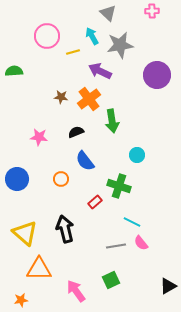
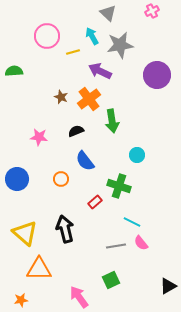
pink cross: rotated 24 degrees counterclockwise
brown star: rotated 16 degrees clockwise
black semicircle: moved 1 px up
pink arrow: moved 3 px right, 6 px down
